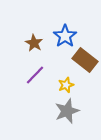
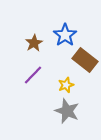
blue star: moved 1 px up
brown star: rotated 12 degrees clockwise
purple line: moved 2 px left
gray star: rotated 30 degrees counterclockwise
